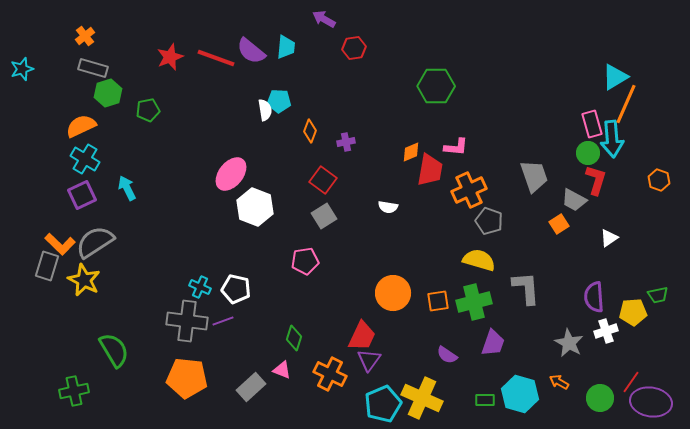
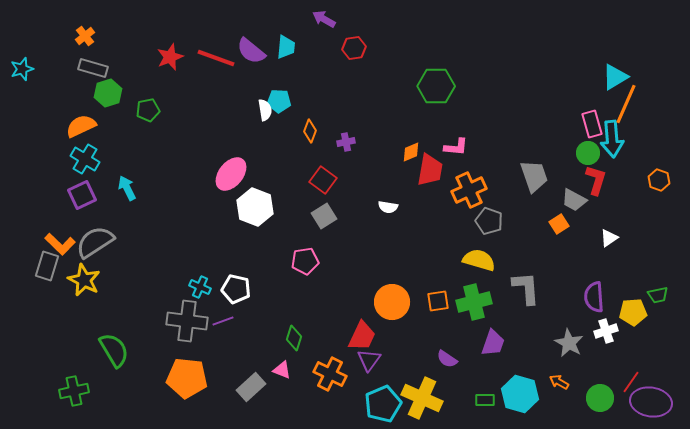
orange circle at (393, 293): moved 1 px left, 9 px down
purple semicircle at (447, 355): moved 4 px down
